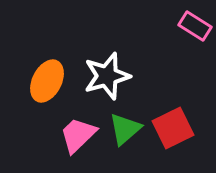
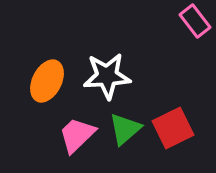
pink rectangle: moved 5 px up; rotated 20 degrees clockwise
white star: rotated 12 degrees clockwise
pink trapezoid: moved 1 px left
